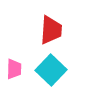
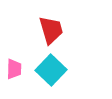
red trapezoid: rotated 20 degrees counterclockwise
